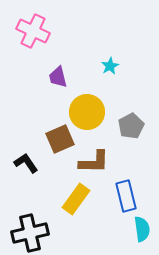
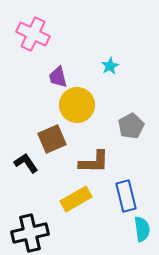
pink cross: moved 3 px down
yellow circle: moved 10 px left, 7 px up
brown square: moved 8 px left
yellow rectangle: rotated 24 degrees clockwise
